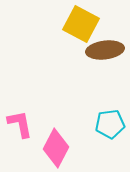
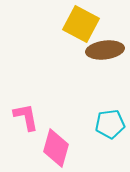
pink L-shape: moved 6 px right, 7 px up
pink diamond: rotated 12 degrees counterclockwise
